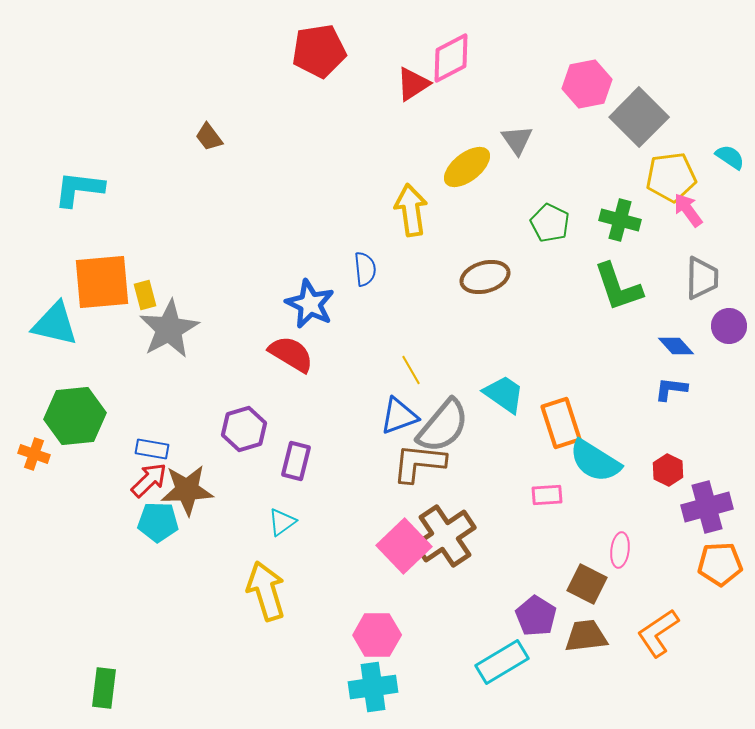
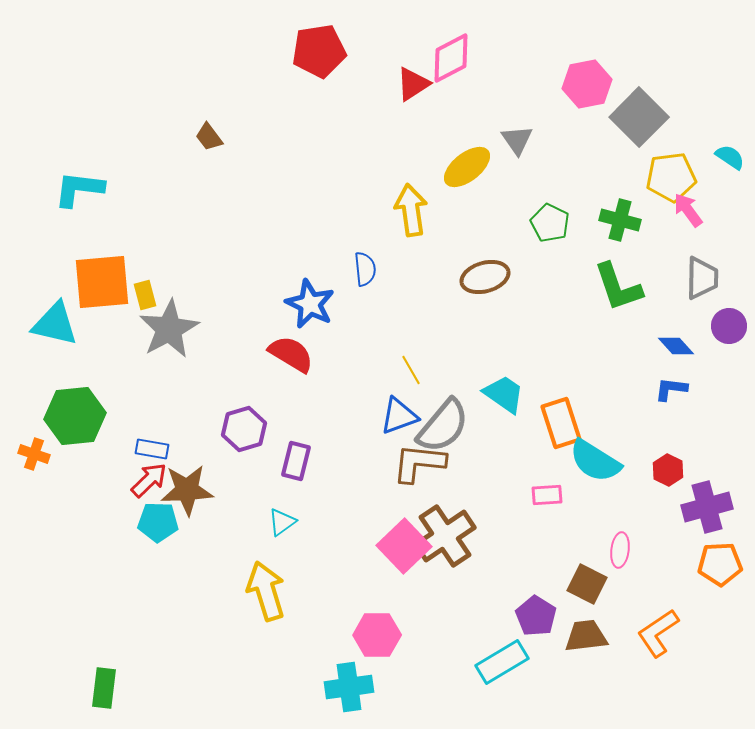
cyan cross at (373, 687): moved 24 px left
